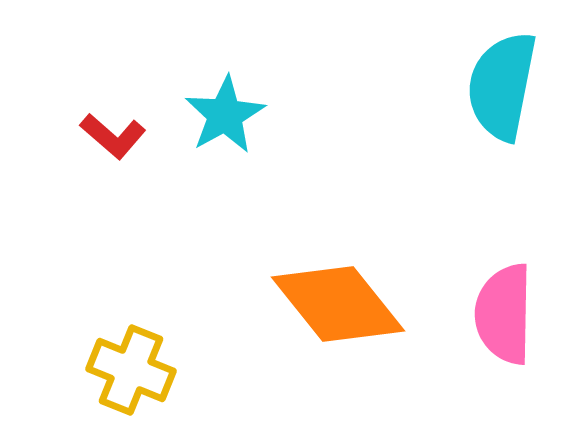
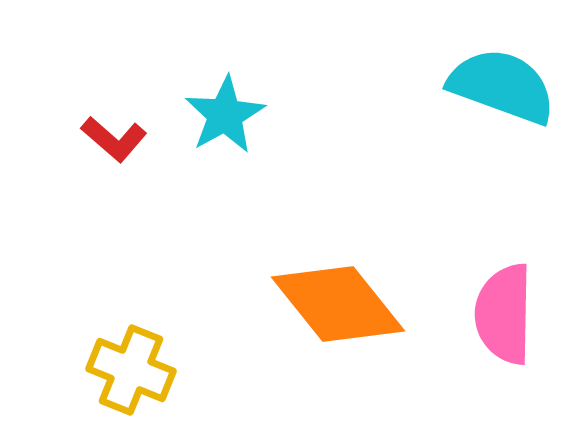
cyan semicircle: rotated 99 degrees clockwise
red L-shape: moved 1 px right, 3 px down
